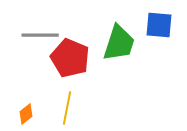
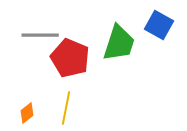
blue square: rotated 24 degrees clockwise
yellow line: moved 1 px left
orange diamond: moved 1 px right, 1 px up
